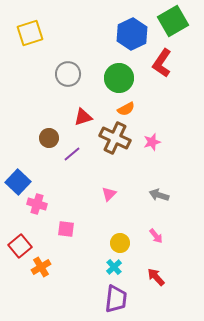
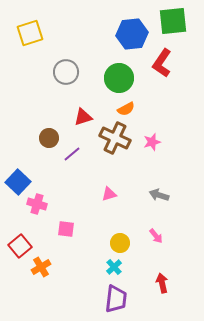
green square: rotated 24 degrees clockwise
blue hexagon: rotated 20 degrees clockwise
gray circle: moved 2 px left, 2 px up
pink triangle: rotated 28 degrees clockwise
red arrow: moved 6 px right, 6 px down; rotated 30 degrees clockwise
